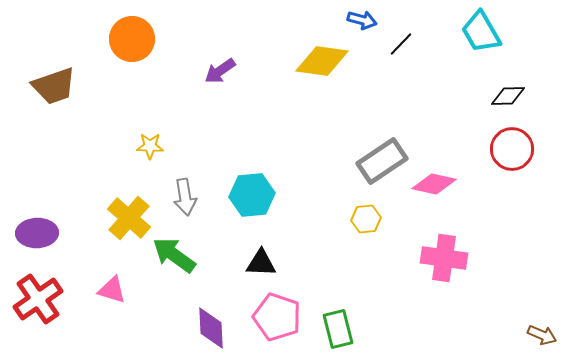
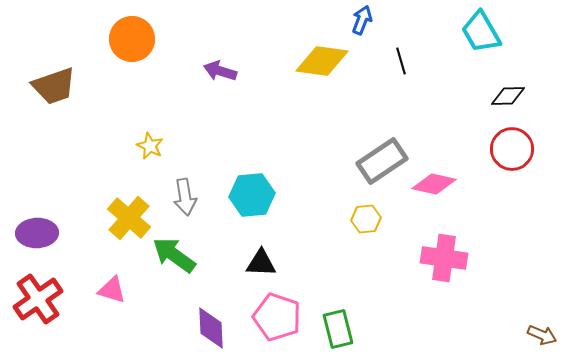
blue arrow: rotated 84 degrees counterclockwise
black line: moved 17 px down; rotated 60 degrees counterclockwise
purple arrow: rotated 52 degrees clockwise
yellow star: rotated 24 degrees clockwise
